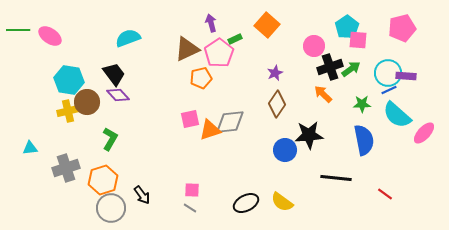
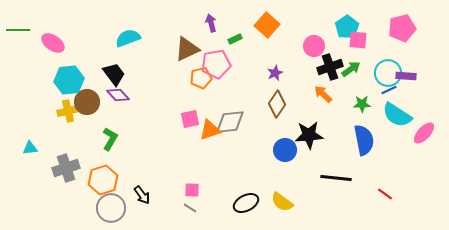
pink ellipse at (50, 36): moved 3 px right, 7 px down
pink pentagon at (219, 53): moved 3 px left, 11 px down; rotated 24 degrees clockwise
cyan hexagon at (69, 80): rotated 16 degrees counterclockwise
cyan semicircle at (397, 115): rotated 8 degrees counterclockwise
